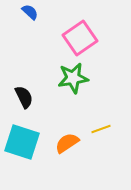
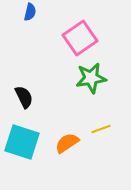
blue semicircle: rotated 60 degrees clockwise
green star: moved 18 px right
